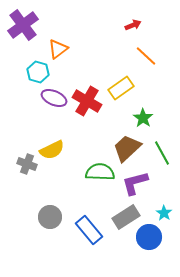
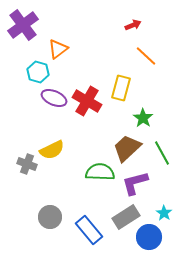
yellow rectangle: rotated 40 degrees counterclockwise
